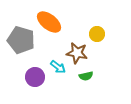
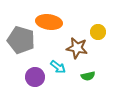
orange ellipse: rotated 30 degrees counterclockwise
yellow circle: moved 1 px right, 2 px up
brown star: moved 5 px up
green semicircle: moved 2 px right
